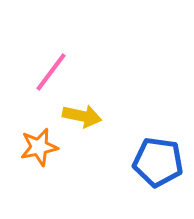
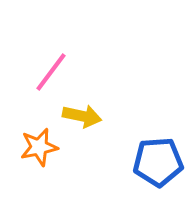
blue pentagon: rotated 12 degrees counterclockwise
